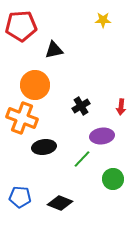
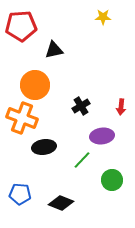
yellow star: moved 3 px up
green line: moved 1 px down
green circle: moved 1 px left, 1 px down
blue pentagon: moved 3 px up
black diamond: moved 1 px right
